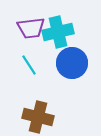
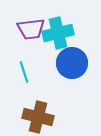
purple trapezoid: moved 1 px down
cyan cross: moved 1 px down
cyan line: moved 5 px left, 7 px down; rotated 15 degrees clockwise
